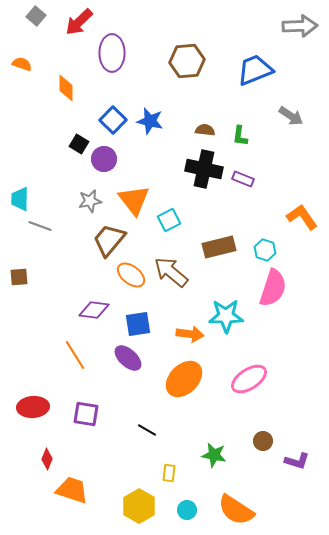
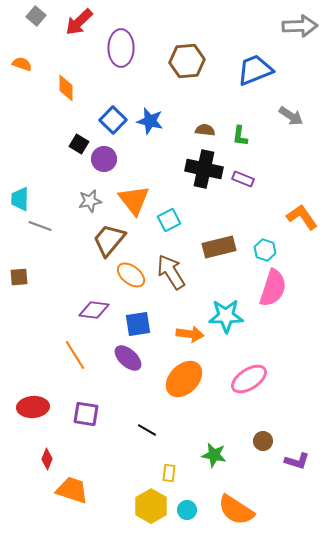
purple ellipse at (112, 53): moved 9 px right, 5 px up
brown arrow at (171, 272): rotated 18 degrees clockwise
yellow hexagon at (139, 506): moved 12 px right
